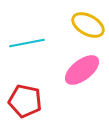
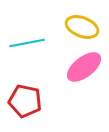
yellow ellipse: moved 6 px left, 2 px down; rotated 8 degrees counterclockwise
pink ellipse: moved 2 px right, 3 px up
